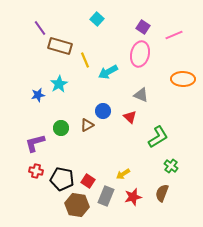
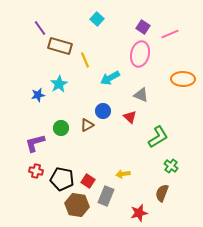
pink line: moved 4 px left, 1 px up
cyan arrow: moved 2 px right, 6 px down
yellow arrow: rotated 24 degrees clockwise
red star: moved 6 px right, 16 px down
